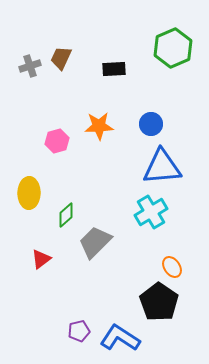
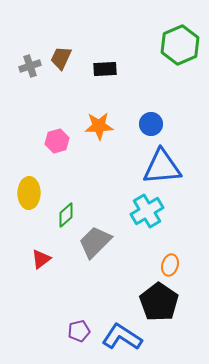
green hexagon: moved 7 px right, 3 px up
black rectangle: moved 9 px left
cyan cross: moved 4 px left, 1 px up
orange ellipse: moved 2 px left, 2 px up; rotated 50 degrees clockwise
blue L-shape: moved 2 px right, 1 px up
